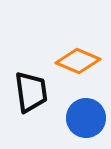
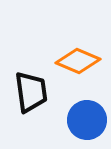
blue circle: moved 1 px right, 2 px down
